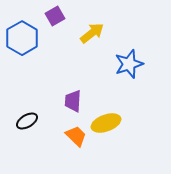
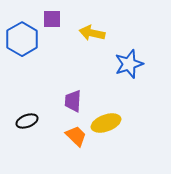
purple square: moved 3 px left, 3 px down; rotated 30 degrees clockwise
yellow arrow: rotated 130 degrees counterclockwise
blue hexagon: moved 1 px down
black ellipse: rotated 10 degrees clockwise
